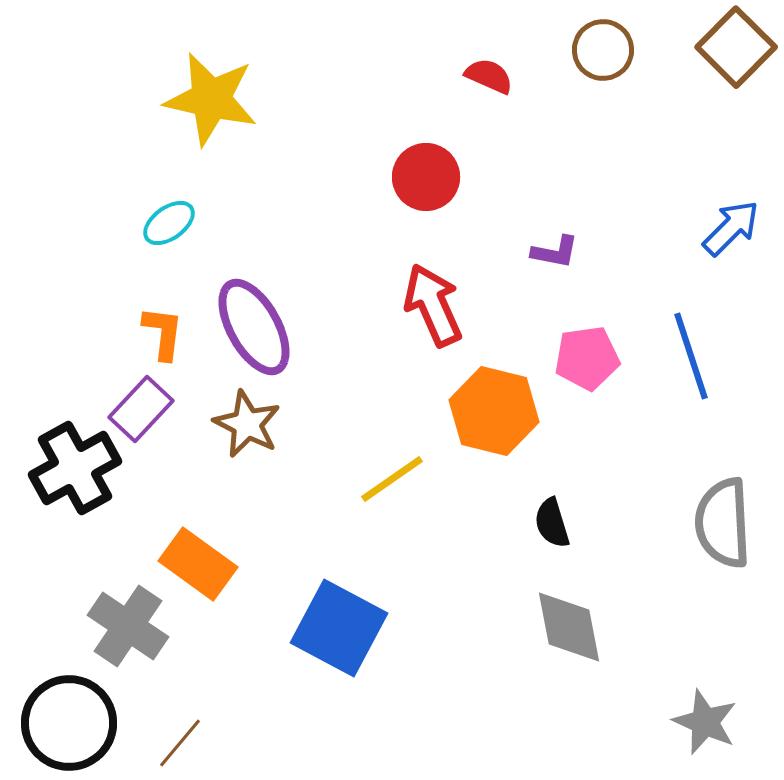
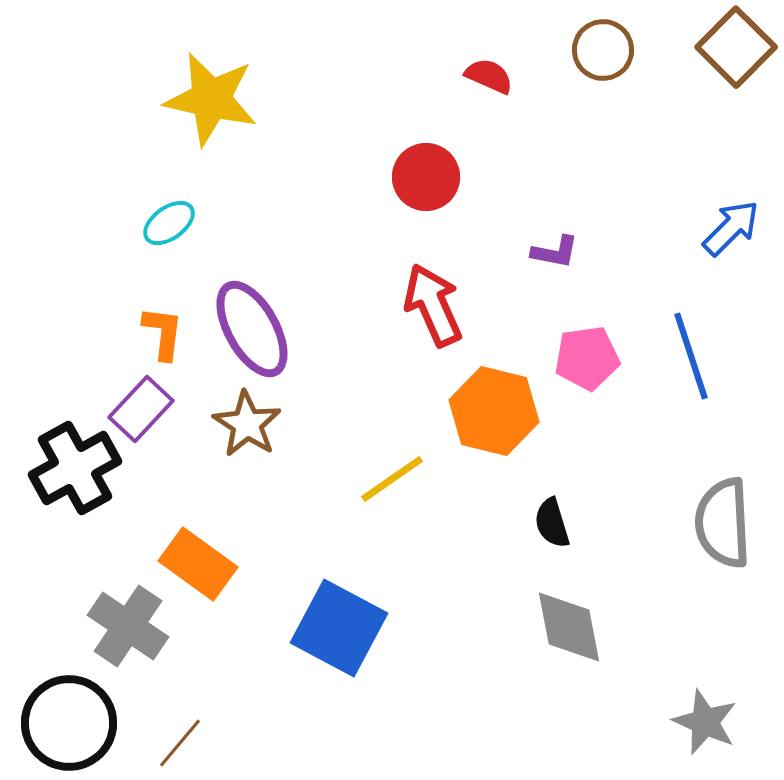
purple ellipse: moved 2 px left, 2 px down
brown star: rotated 6 degrees clockwise
